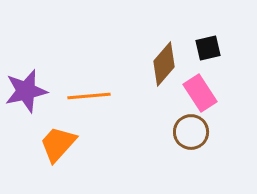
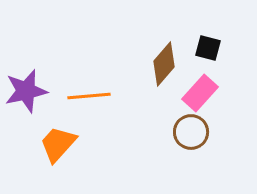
black square: rotated 28 degrees clockwise
pink rectangle: rotated 75 degrees clockwise
